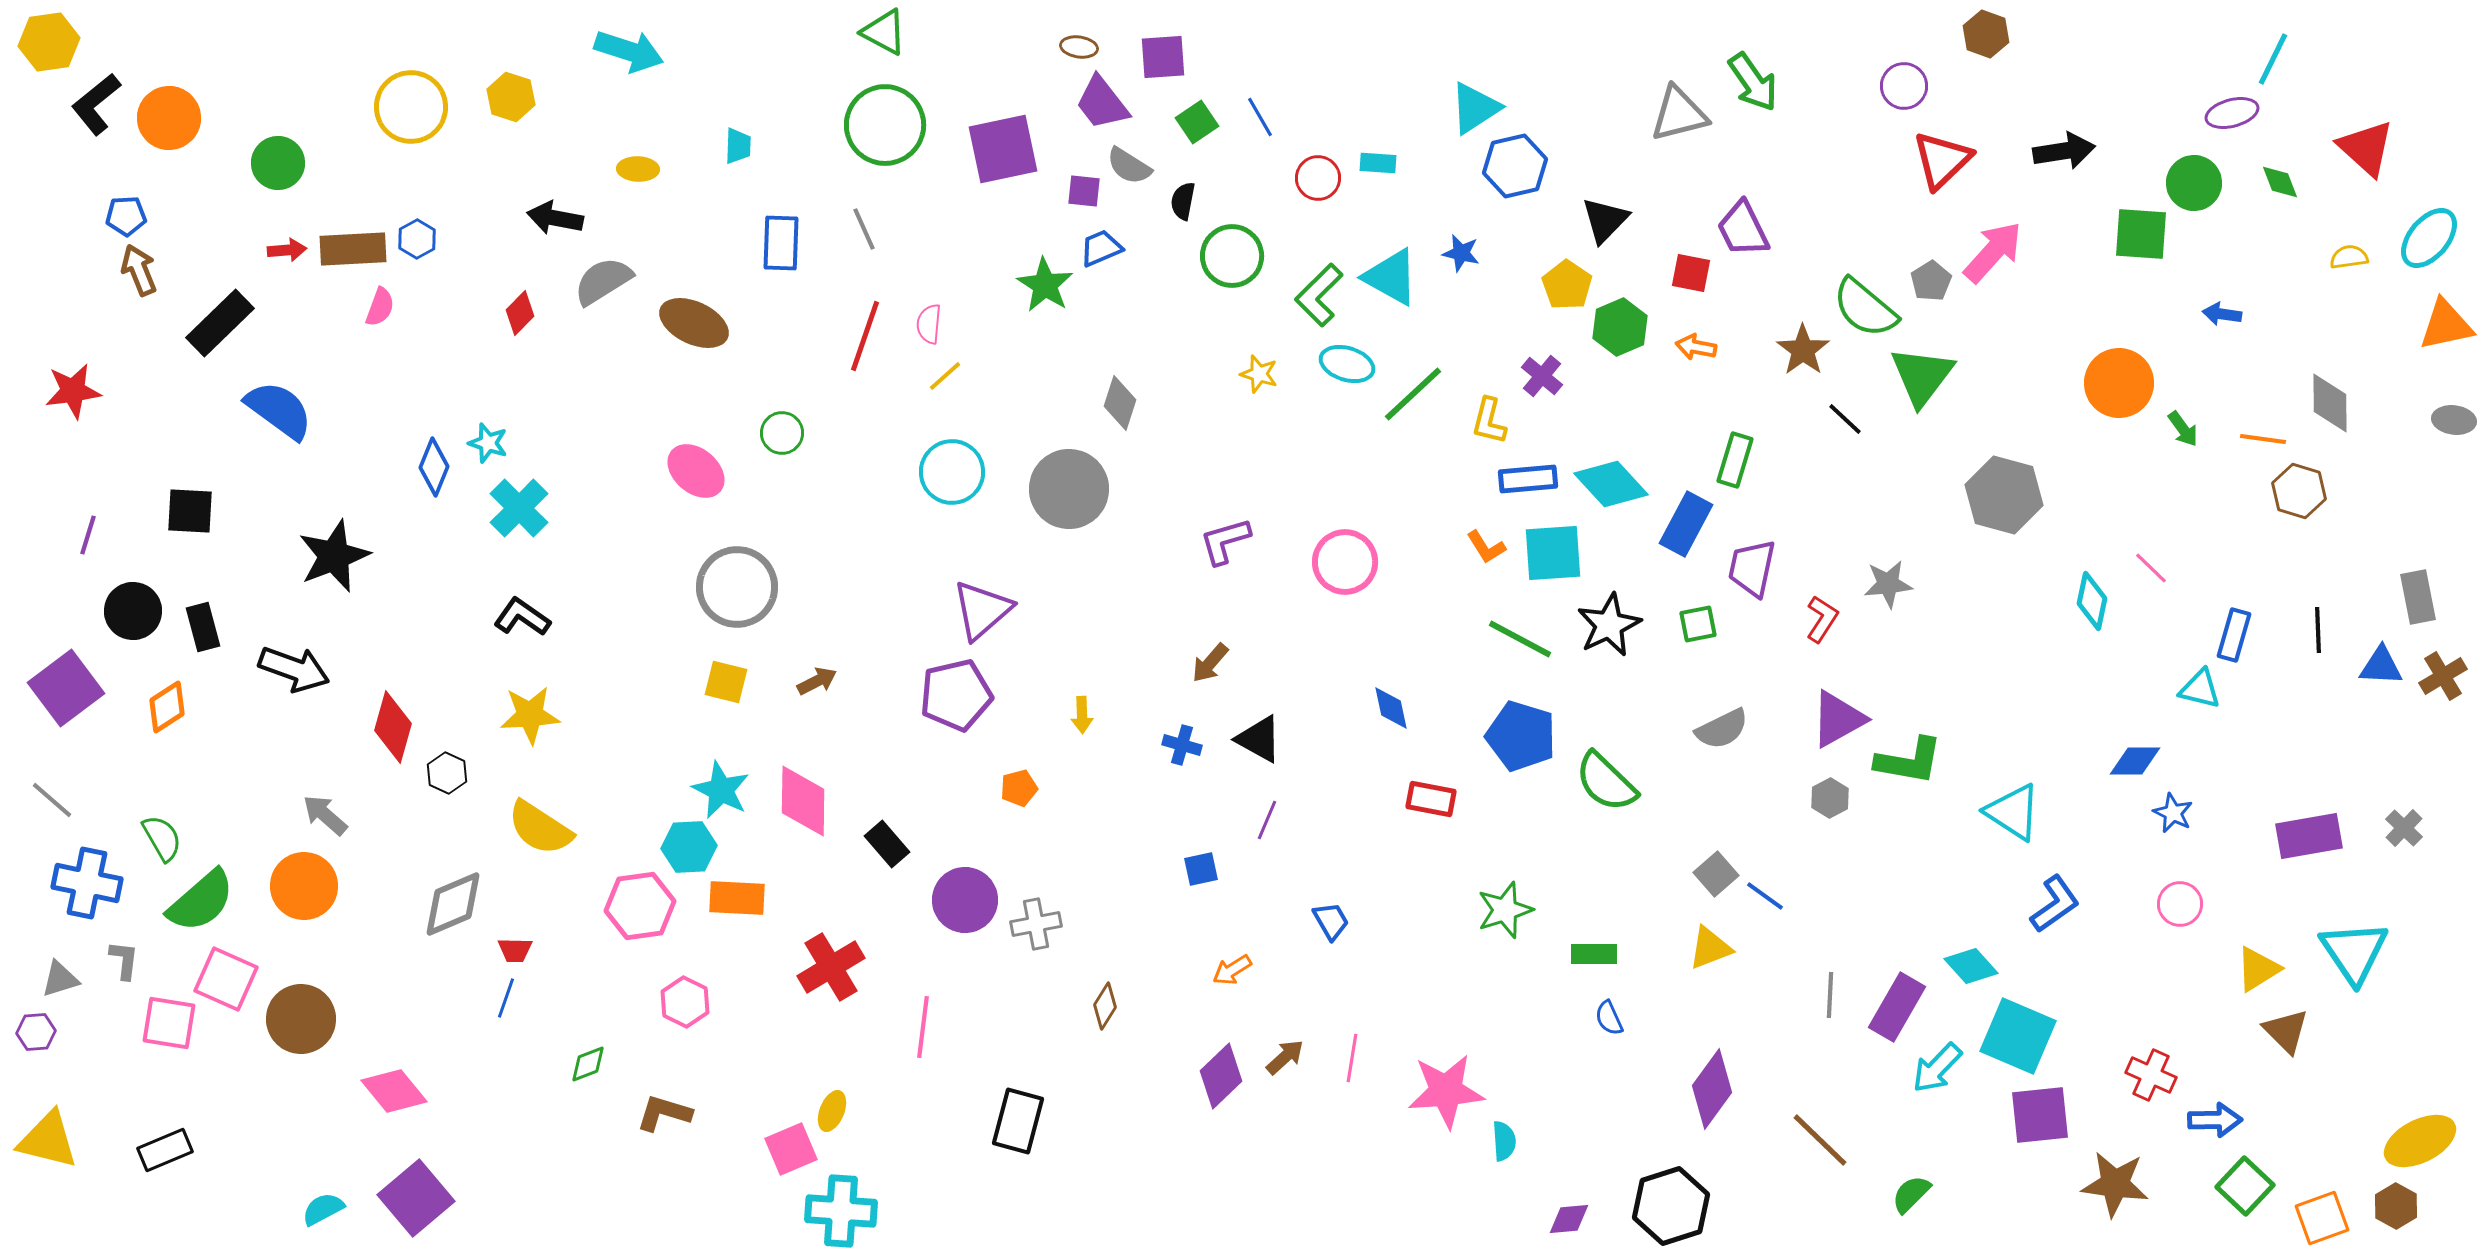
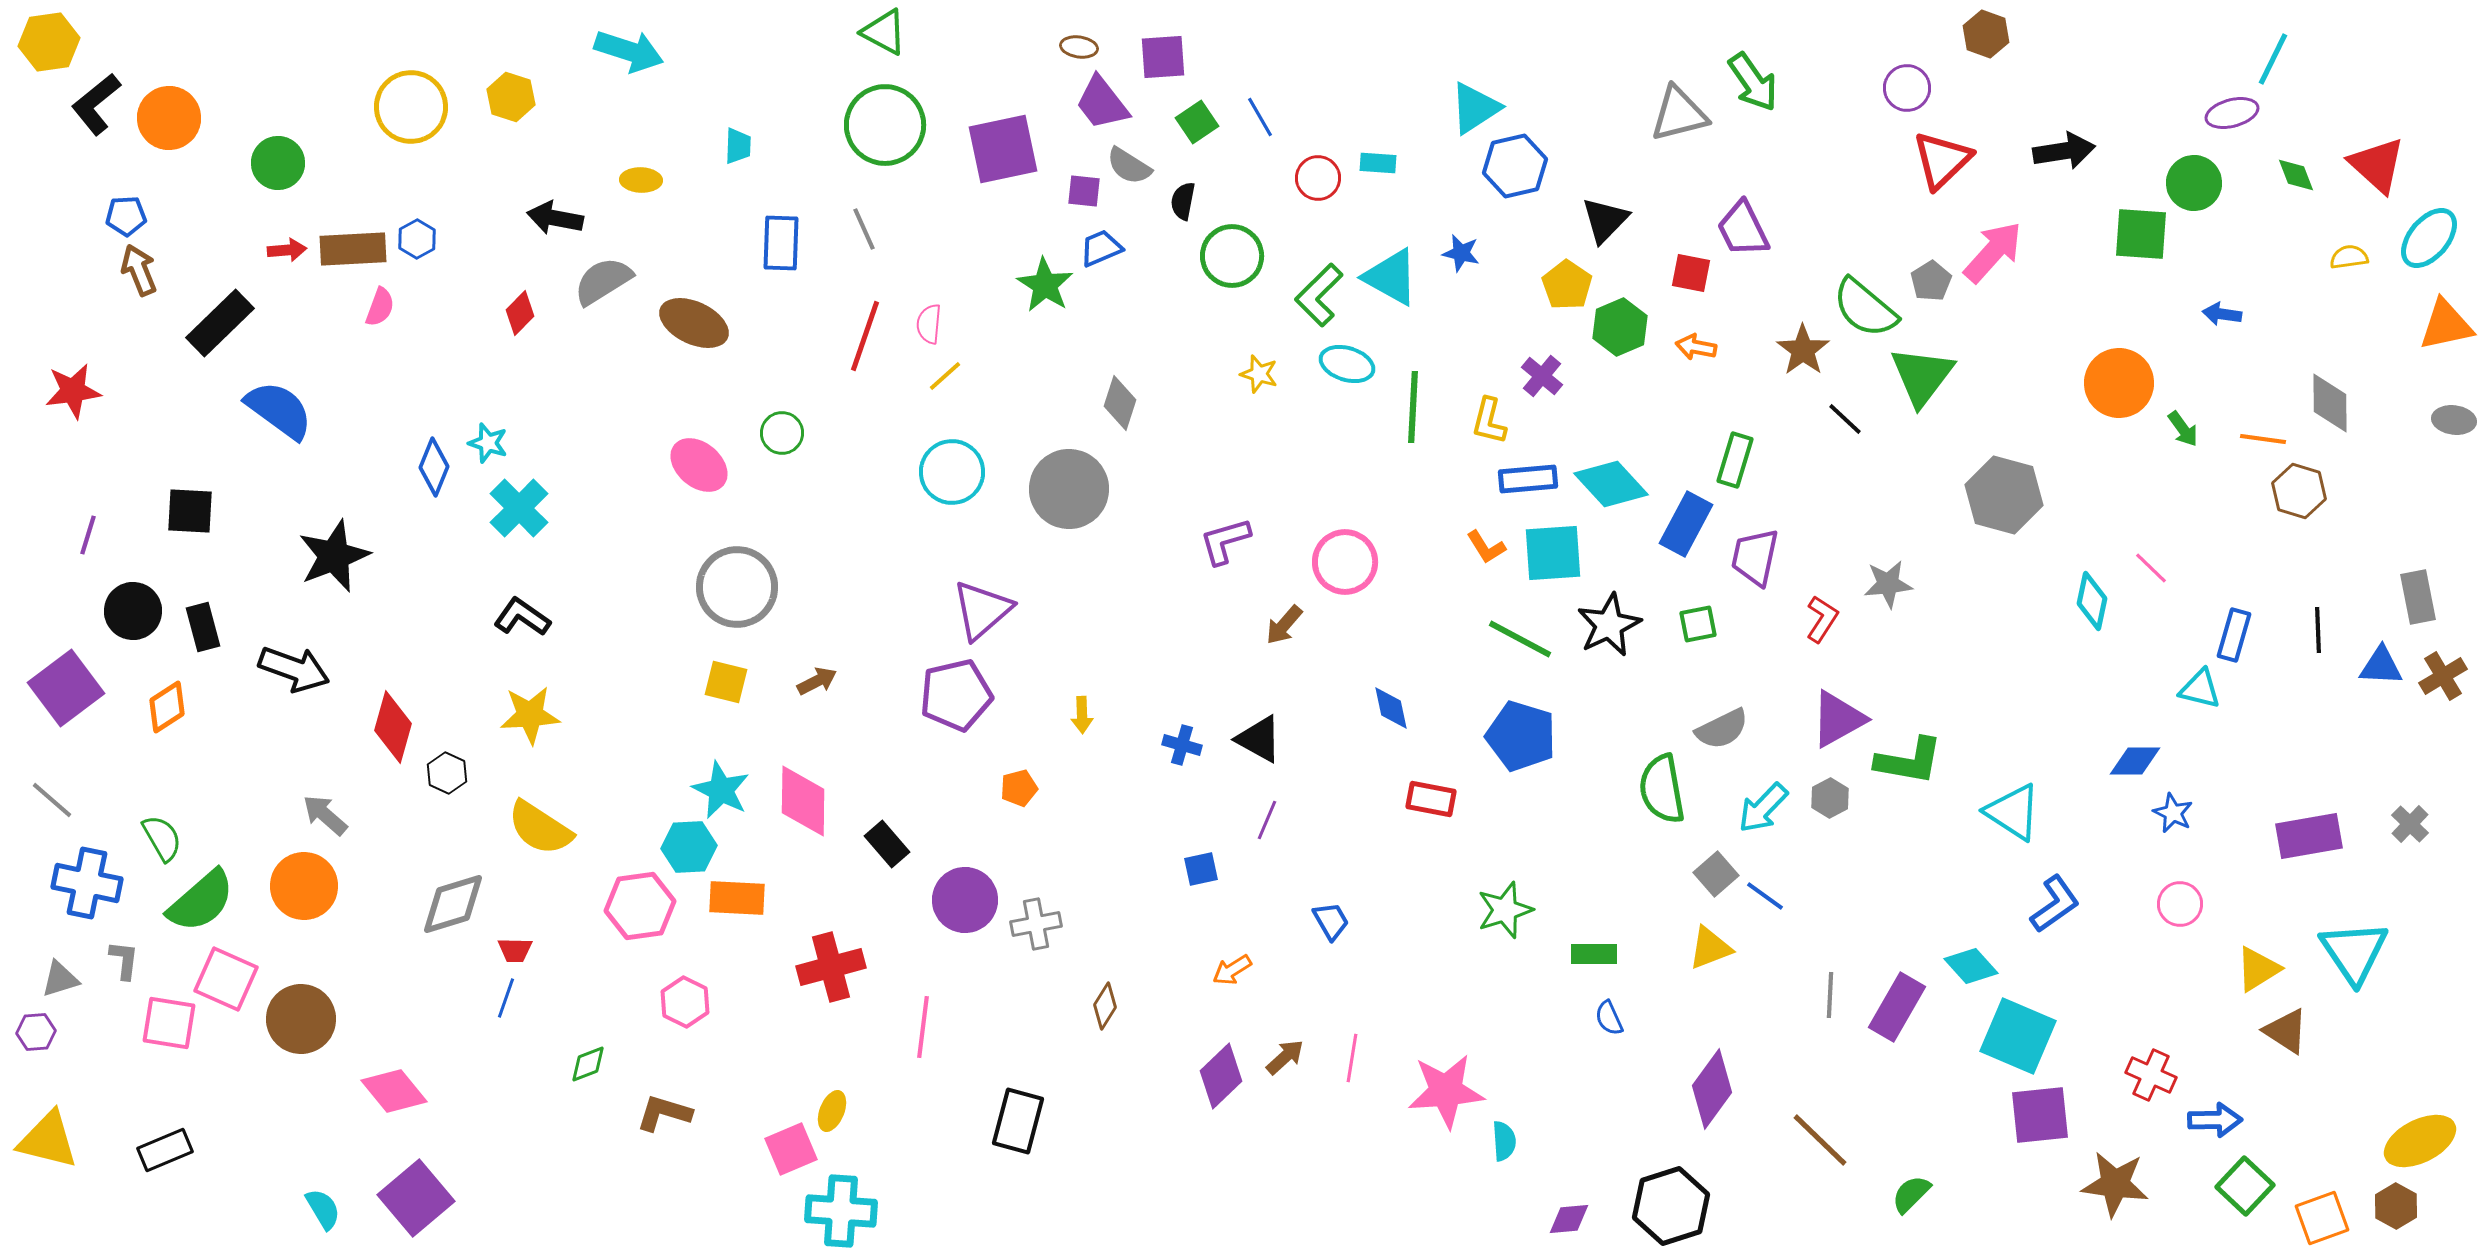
purple circle at (1904, 86): moved 3 px right, 2 px down
red triangle at (2366, 148): moved 11 px right, 17 px down
yellow ellipse at (638, 169): moved 3 px right, 11 px down
green diamond at (2280, 182): moved 16 px right, 7 px up
green line at (1413, 394): moved 13 px down; rotated 44 degrees counterclockwise
pink ellipse at (696, 471): moved 3 px right, 6 px up
purple trapezoid at (1752, 568): moved 3 px right, 11 px up
brown arrow at (1210, 663): moved 74 px right, 38 px up
green semicircle at (1606, 782): moved 56 px right, 7 px down; rotated 36 degrees clockwise
gray cross at (2404, 828): moved 6 px right, 4 px up
gray diamond at (453, 904): rotated 6 degrees clockwise
red cross at (831, 967): rotated 16 degrees clockwise
brown triangle at (2286, 1031): rotated 12 degrees counterclockwise
cyan arrow at (1937, 1068): moved 174 px left, 260 px up
cyan semicircle at (323, 1209): rotated 87 degrees clockwise
